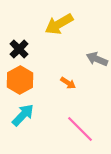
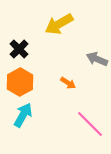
orange hexagon: moved 2 px down
cyan arrow: rotated 15 degrees counterclockwise
pink line: moved 10 px right, 5 px up
